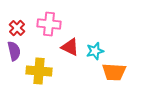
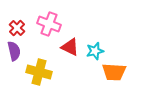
pink cross: rotated 15 degrees clockwise
yellow cross: moved 1 px down; rotated 10 degrees clockwise
